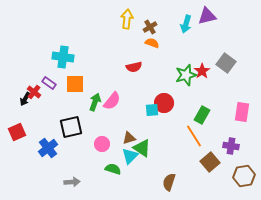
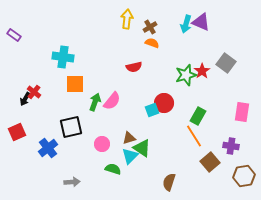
purple triangle: moved 6 px left, 6 px down; rotated 36 degrees clockwise
purple rectangle: moved 35 px left, 48 px up
cyan square: rotated 16 degrees counterclockwise
green rectangle: moved 4 px left, 1 px down
